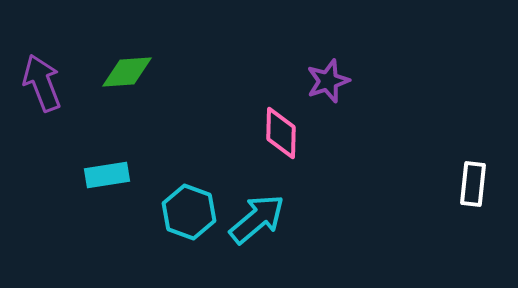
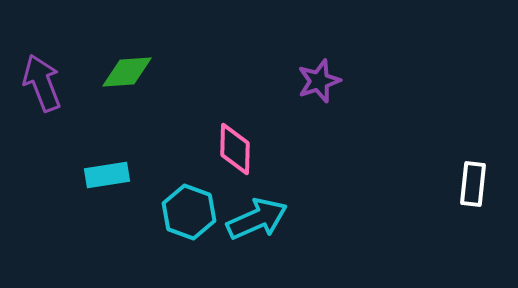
purple star: moved 9 px left
pink diamond: moved 46 px left, 16 px down
cyan arrow: rotated 16 degrees clockwise
